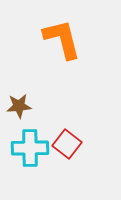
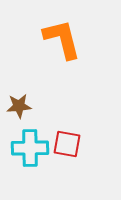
red square: rotated 28 degrees counterclockwise
